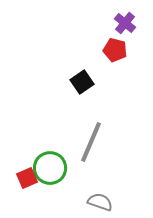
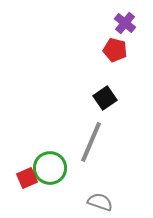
black square: moved 23 px right, 16 px down
